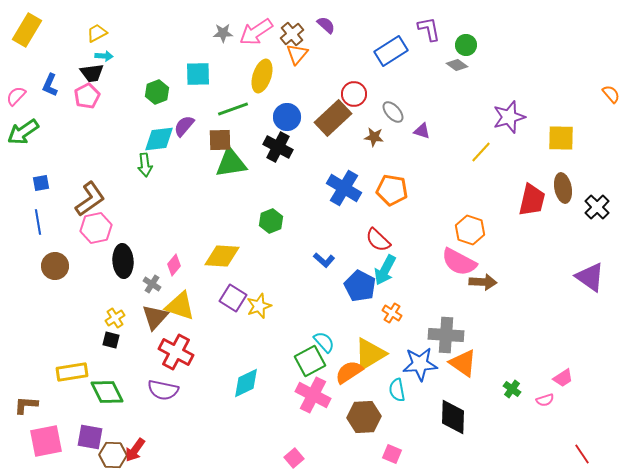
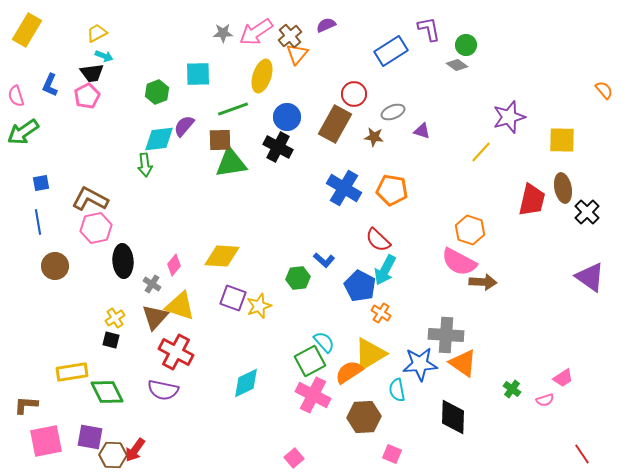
purple semicircle at (326, 25): rotated 66 degrees counterclockwise
brown cross at (292, 34): moved 2 px left, 2 px down
cyan arrow at (104, 56): rotated 18 degrees clockwise
orange semicircle at (611, 94): moved 7 px left, 4 px up
pink semicircle at (16, 96): rotated 60 degrees counterclockwise
gray ellipse at (393, 112): rotated 70 degrees counterclockwise
brown rectangle at (333, 118): moved 2 px right, 6 px down; rotated 18 degrees counterclockwise
yellow square at (561, 138): moved 1 px right, 2 px down
brown L-shape at (90, 199): rotated 117 degrees counterclockwise
black cross at (597, 207): moved 10 px left, 5 px down
green hexagon at (271, 221): moved 27 px right, 57 px down; rotated 15 degrees clockwise
purple square at (233, 298): rotated 12 degrees counterclockwise
orange cross at (392, 313): moved 11 px left
